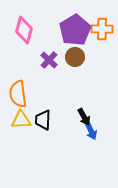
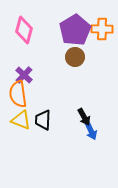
purple cross: moved 25 px left, 15 px down
yellow triangle: rotated 25 degrees clockwise
